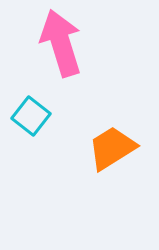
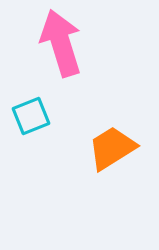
cyan square: rotated 30 degrees clockwise
